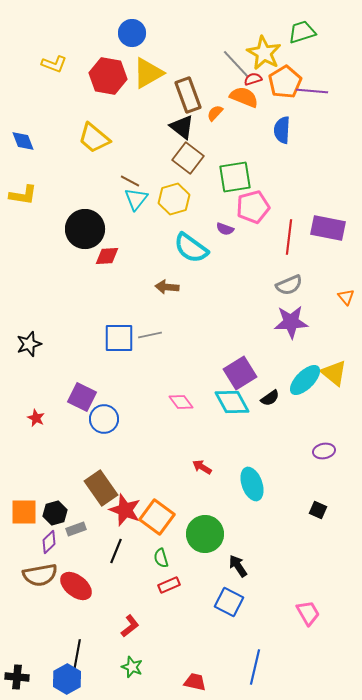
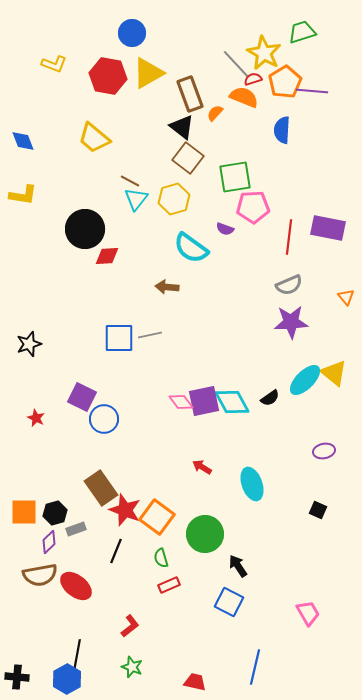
brown rectangle at (188, 95): moved 2 px right, 1 px up
pink pentagon at (253, 207): rotated 12 degrees clockwise
purple square at (240, 373): moved 36 px left, 28 px down; rotated 20 degrees clockwise
